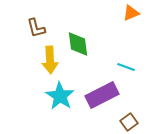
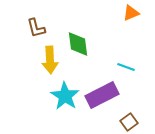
cyan star: moved 5 px right
